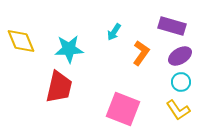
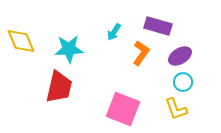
purple rectangle: moved 14 px left
cyan circle: moved 2 px right
yellow L-shape: moved 2 px left, 1 px up; rotated 15 degrees clockwise
